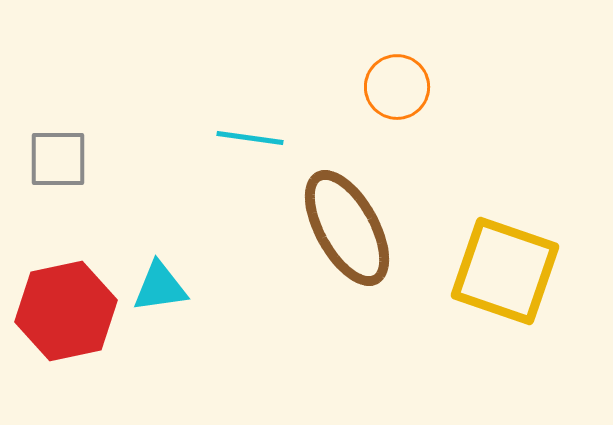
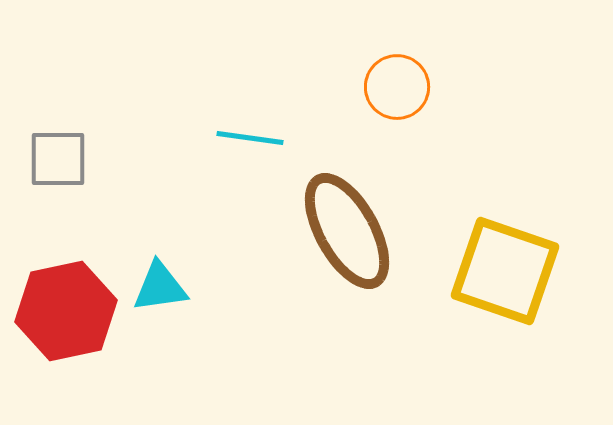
brown ellipse: moved 3 px down
